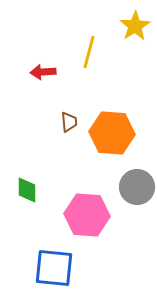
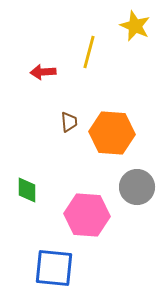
yellow star: rotated 16 degrees counterclockwise
